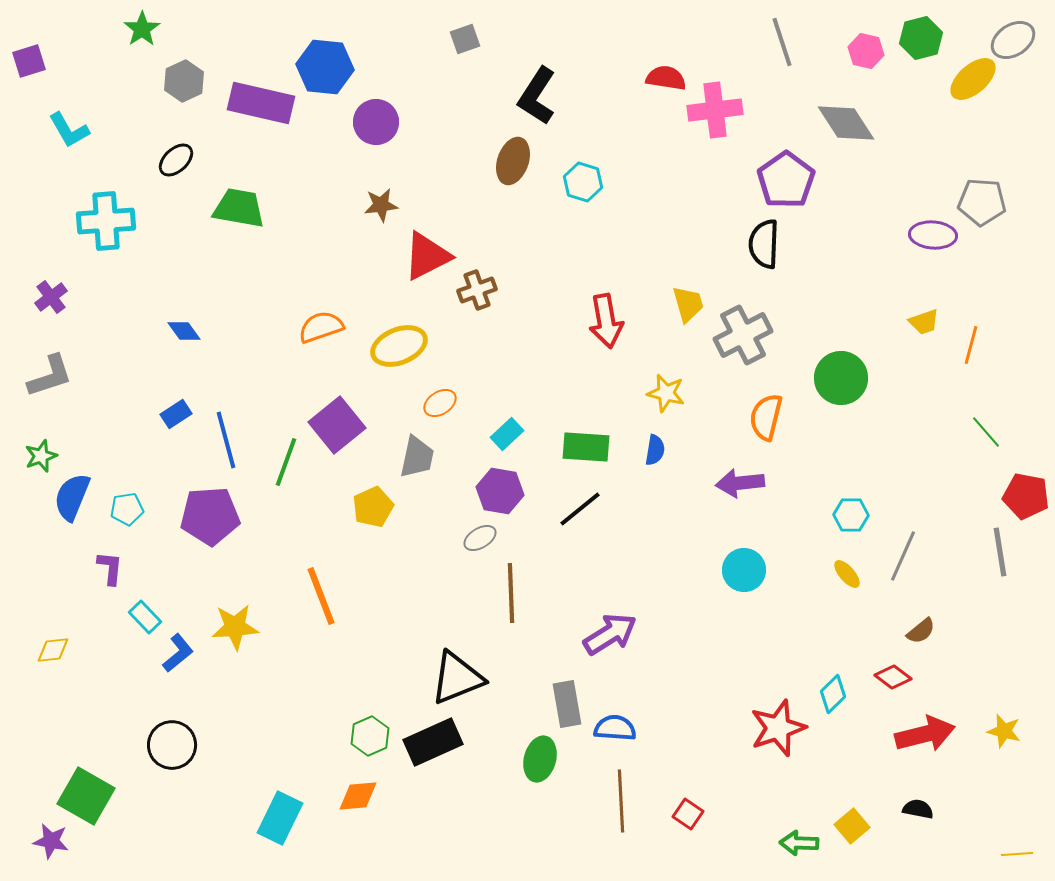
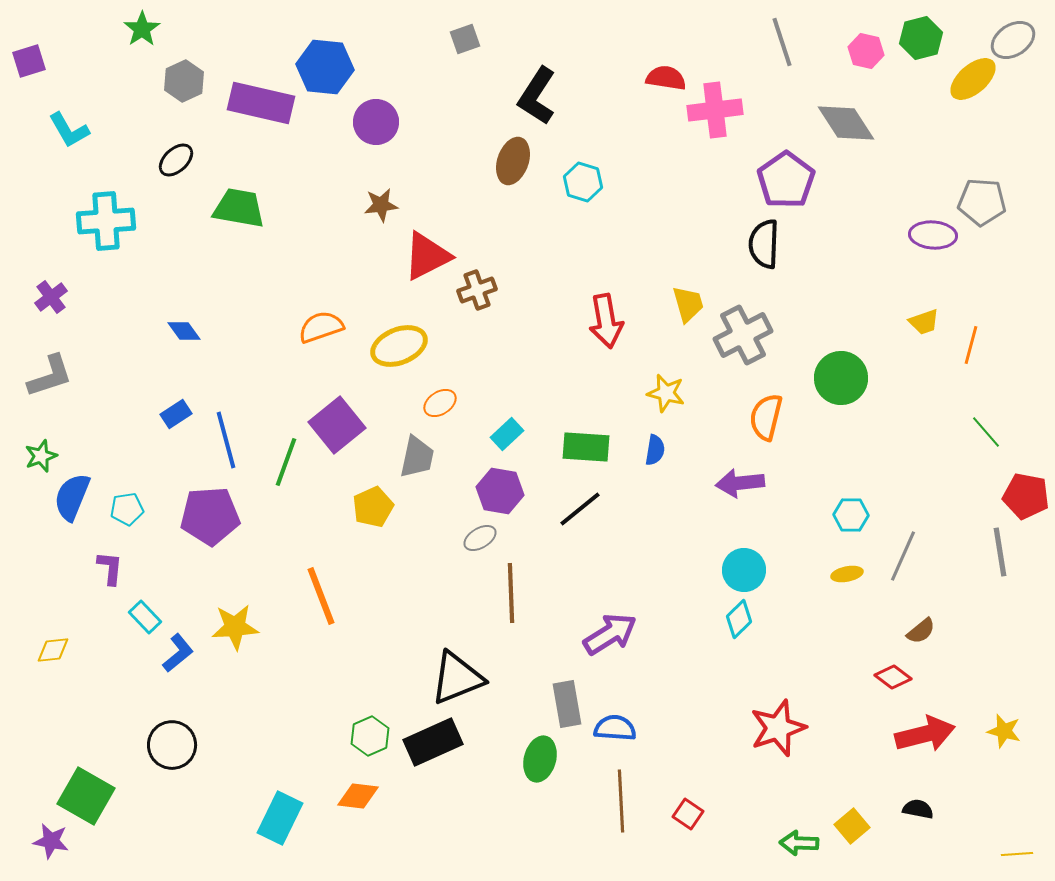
yellow ellipse at (847, 574): rotated 60 degrees counterclockwise
cyan diamond at (833, 694): moved 94 px left, 75 px up
orange diamond at (358, 796): rotated 12 degrees clockwise
